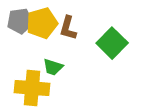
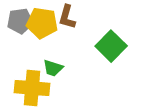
yellow pentagon: rotated 24 degrees clockwise
brown L-shape: moved 1 px left, 11 px up
green square: moved 1 px left, 3 px down
green trapezoid: moved 1 px down
